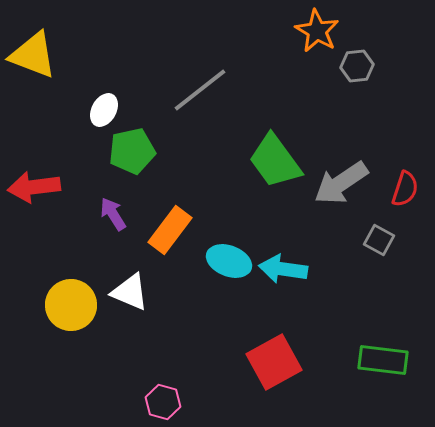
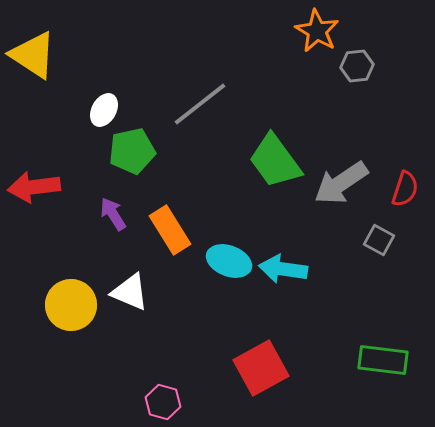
yellow triangle: rotated 12 degrees clockwise
gray line: moved 14 px down
orange rectangle: rotated 69 degrees counterclockwise
red square: moved 13 px left, 6 px down
